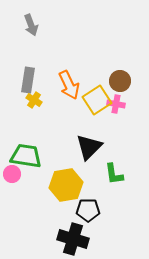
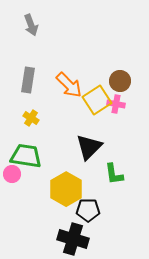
orange arrow: rotated 20 degrees counterclockwise
yellow cross: moved 3 px left, 18 px down
yellow hexagon: moved 4 px down; rotated 20 degrees counterclockwise
